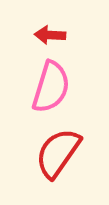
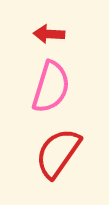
red arrow: moved 1 px left, 1 px up
